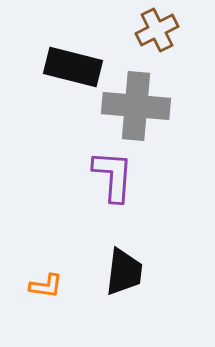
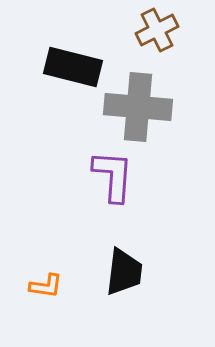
gray cross: moved 2 px right, 1 px down
